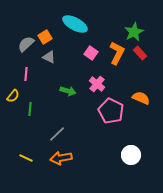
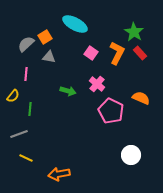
green star: rotated 12 degrees counterclockwise
gray triangle: rotated 16 degrees counterclockwise
gray line: moved 38 px left; rotated 24 degrees clockwise
orange arrow: moved 2 px left, 16 px down
